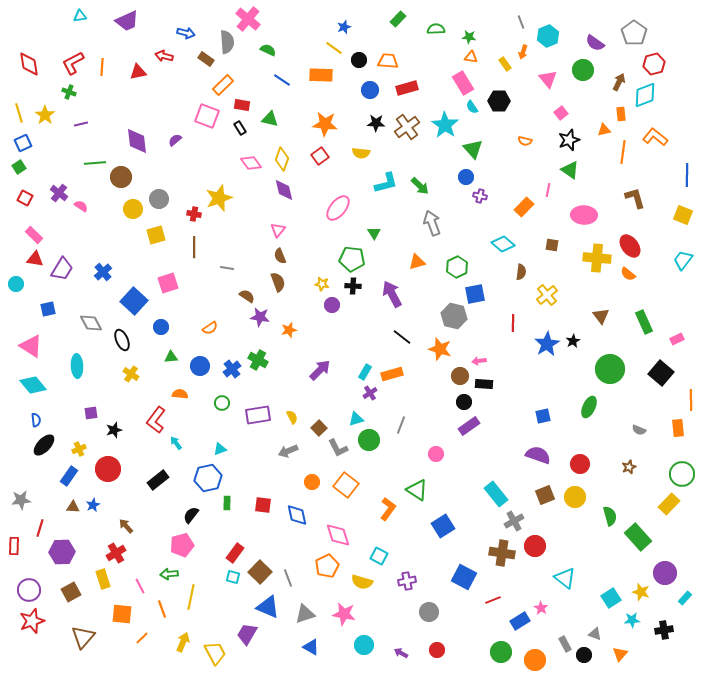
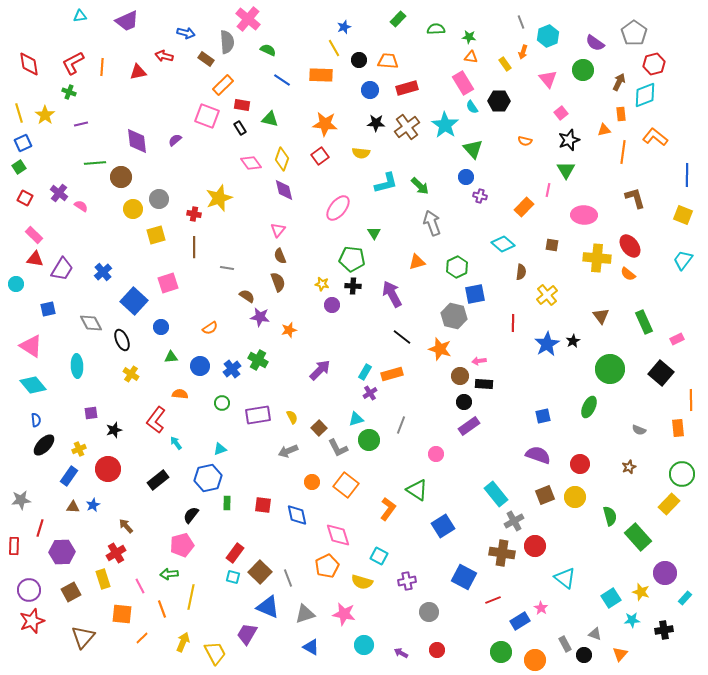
yellow line at (334, 48): rotated 24 degrees clockwise
green triangle at (570, 170): moved 4 px left; rotated 24 degrees clockwise
